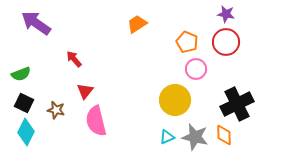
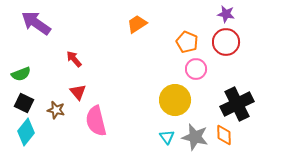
red triangle: moved 7 px left, 1 px down; rotated 18 degrees counterclockwise
cyan diamond: rotated 12 degrees clockwise
cyan triangle: rotated 42 degrees counterclockwise
